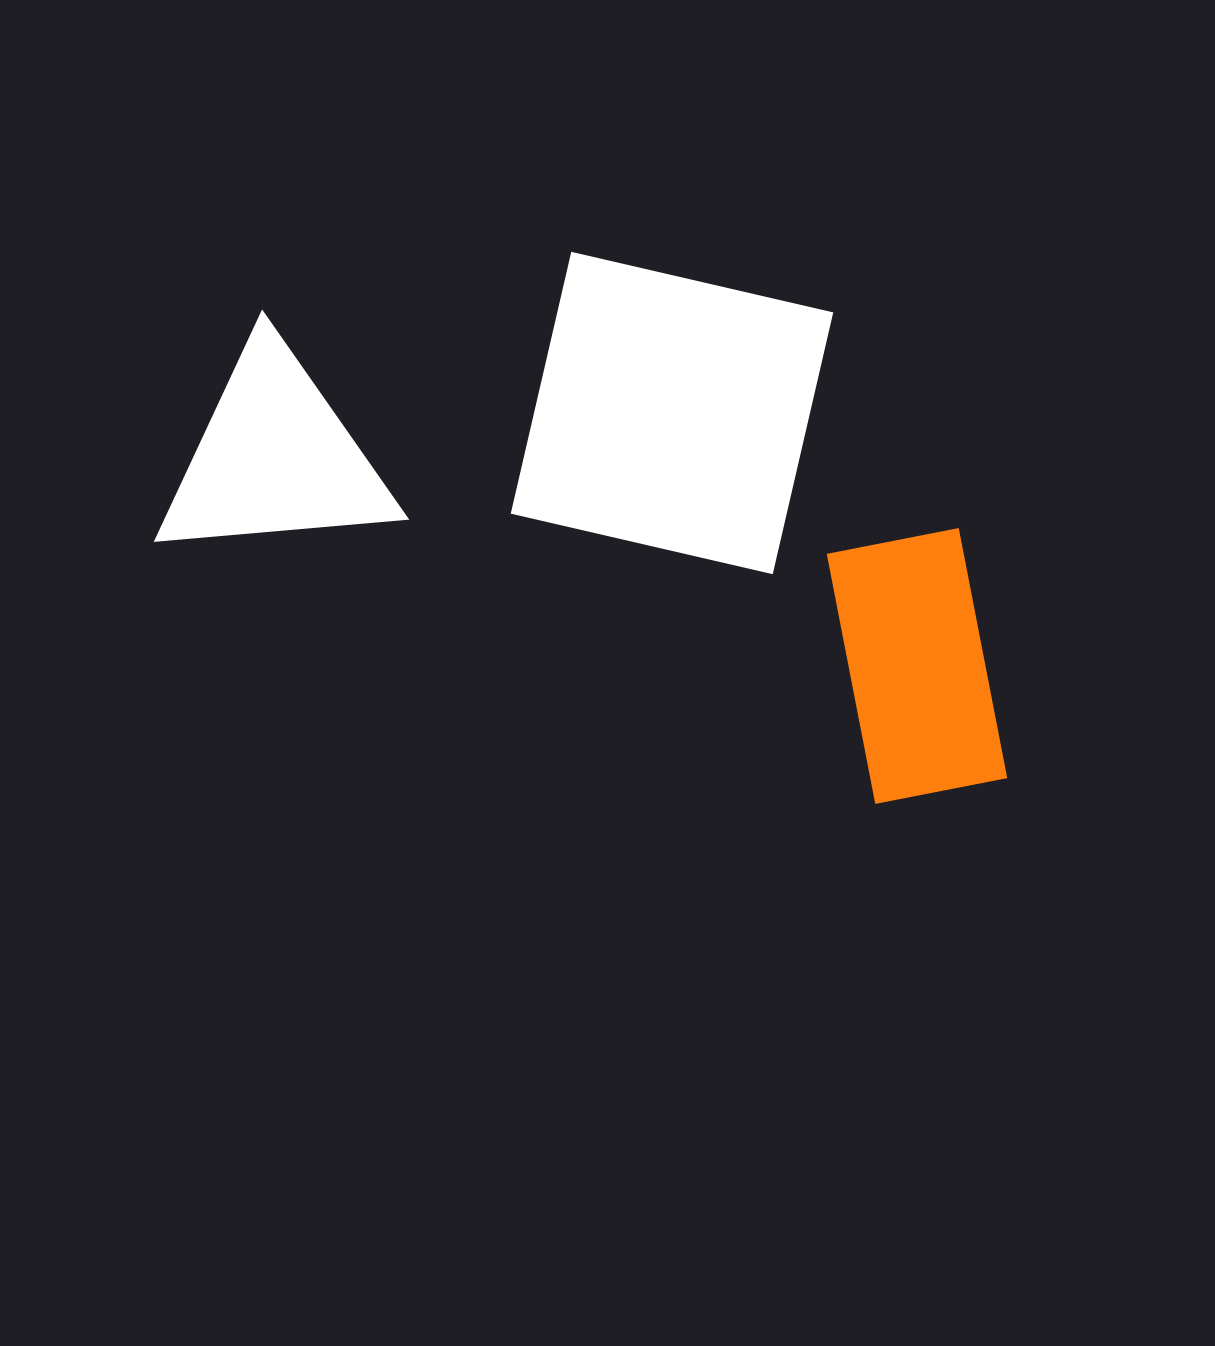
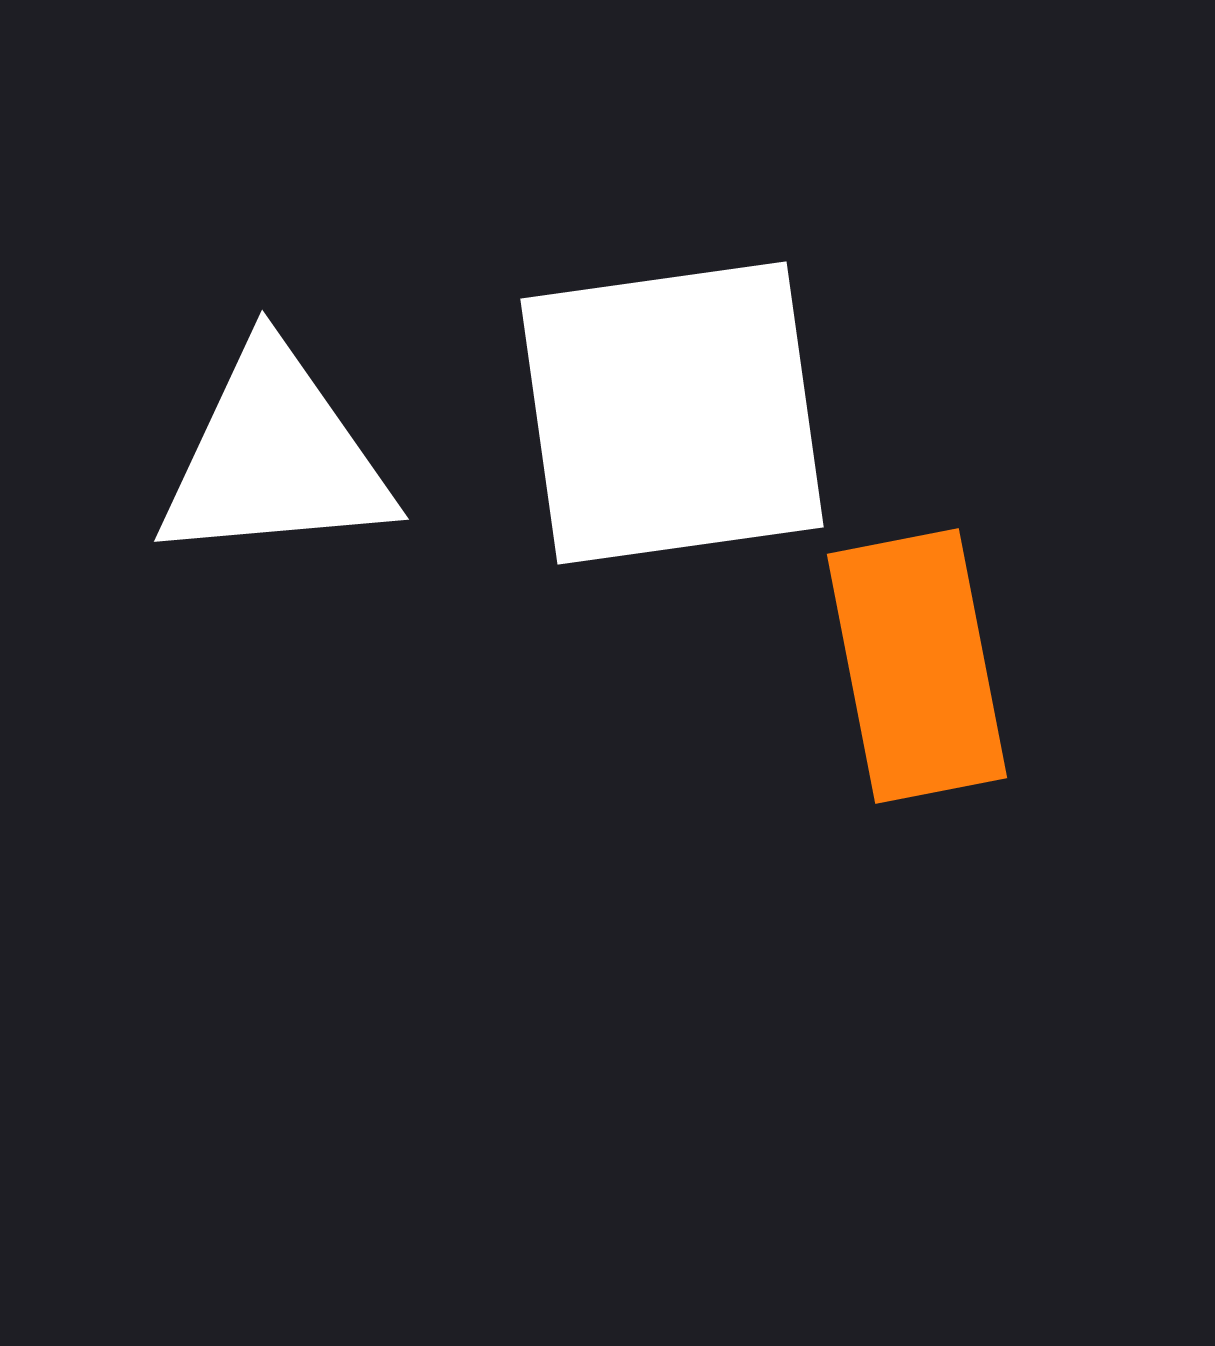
white square: rotated 21 degrees counterclockwise
